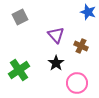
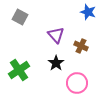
gray square: rotated 35 degrees counterclockwise
